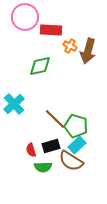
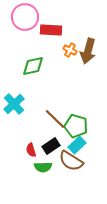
orange cross: moved 4 px down
green diamond: moved 7 px left
black rectangle: rotated 18 degrees counterclockwise
